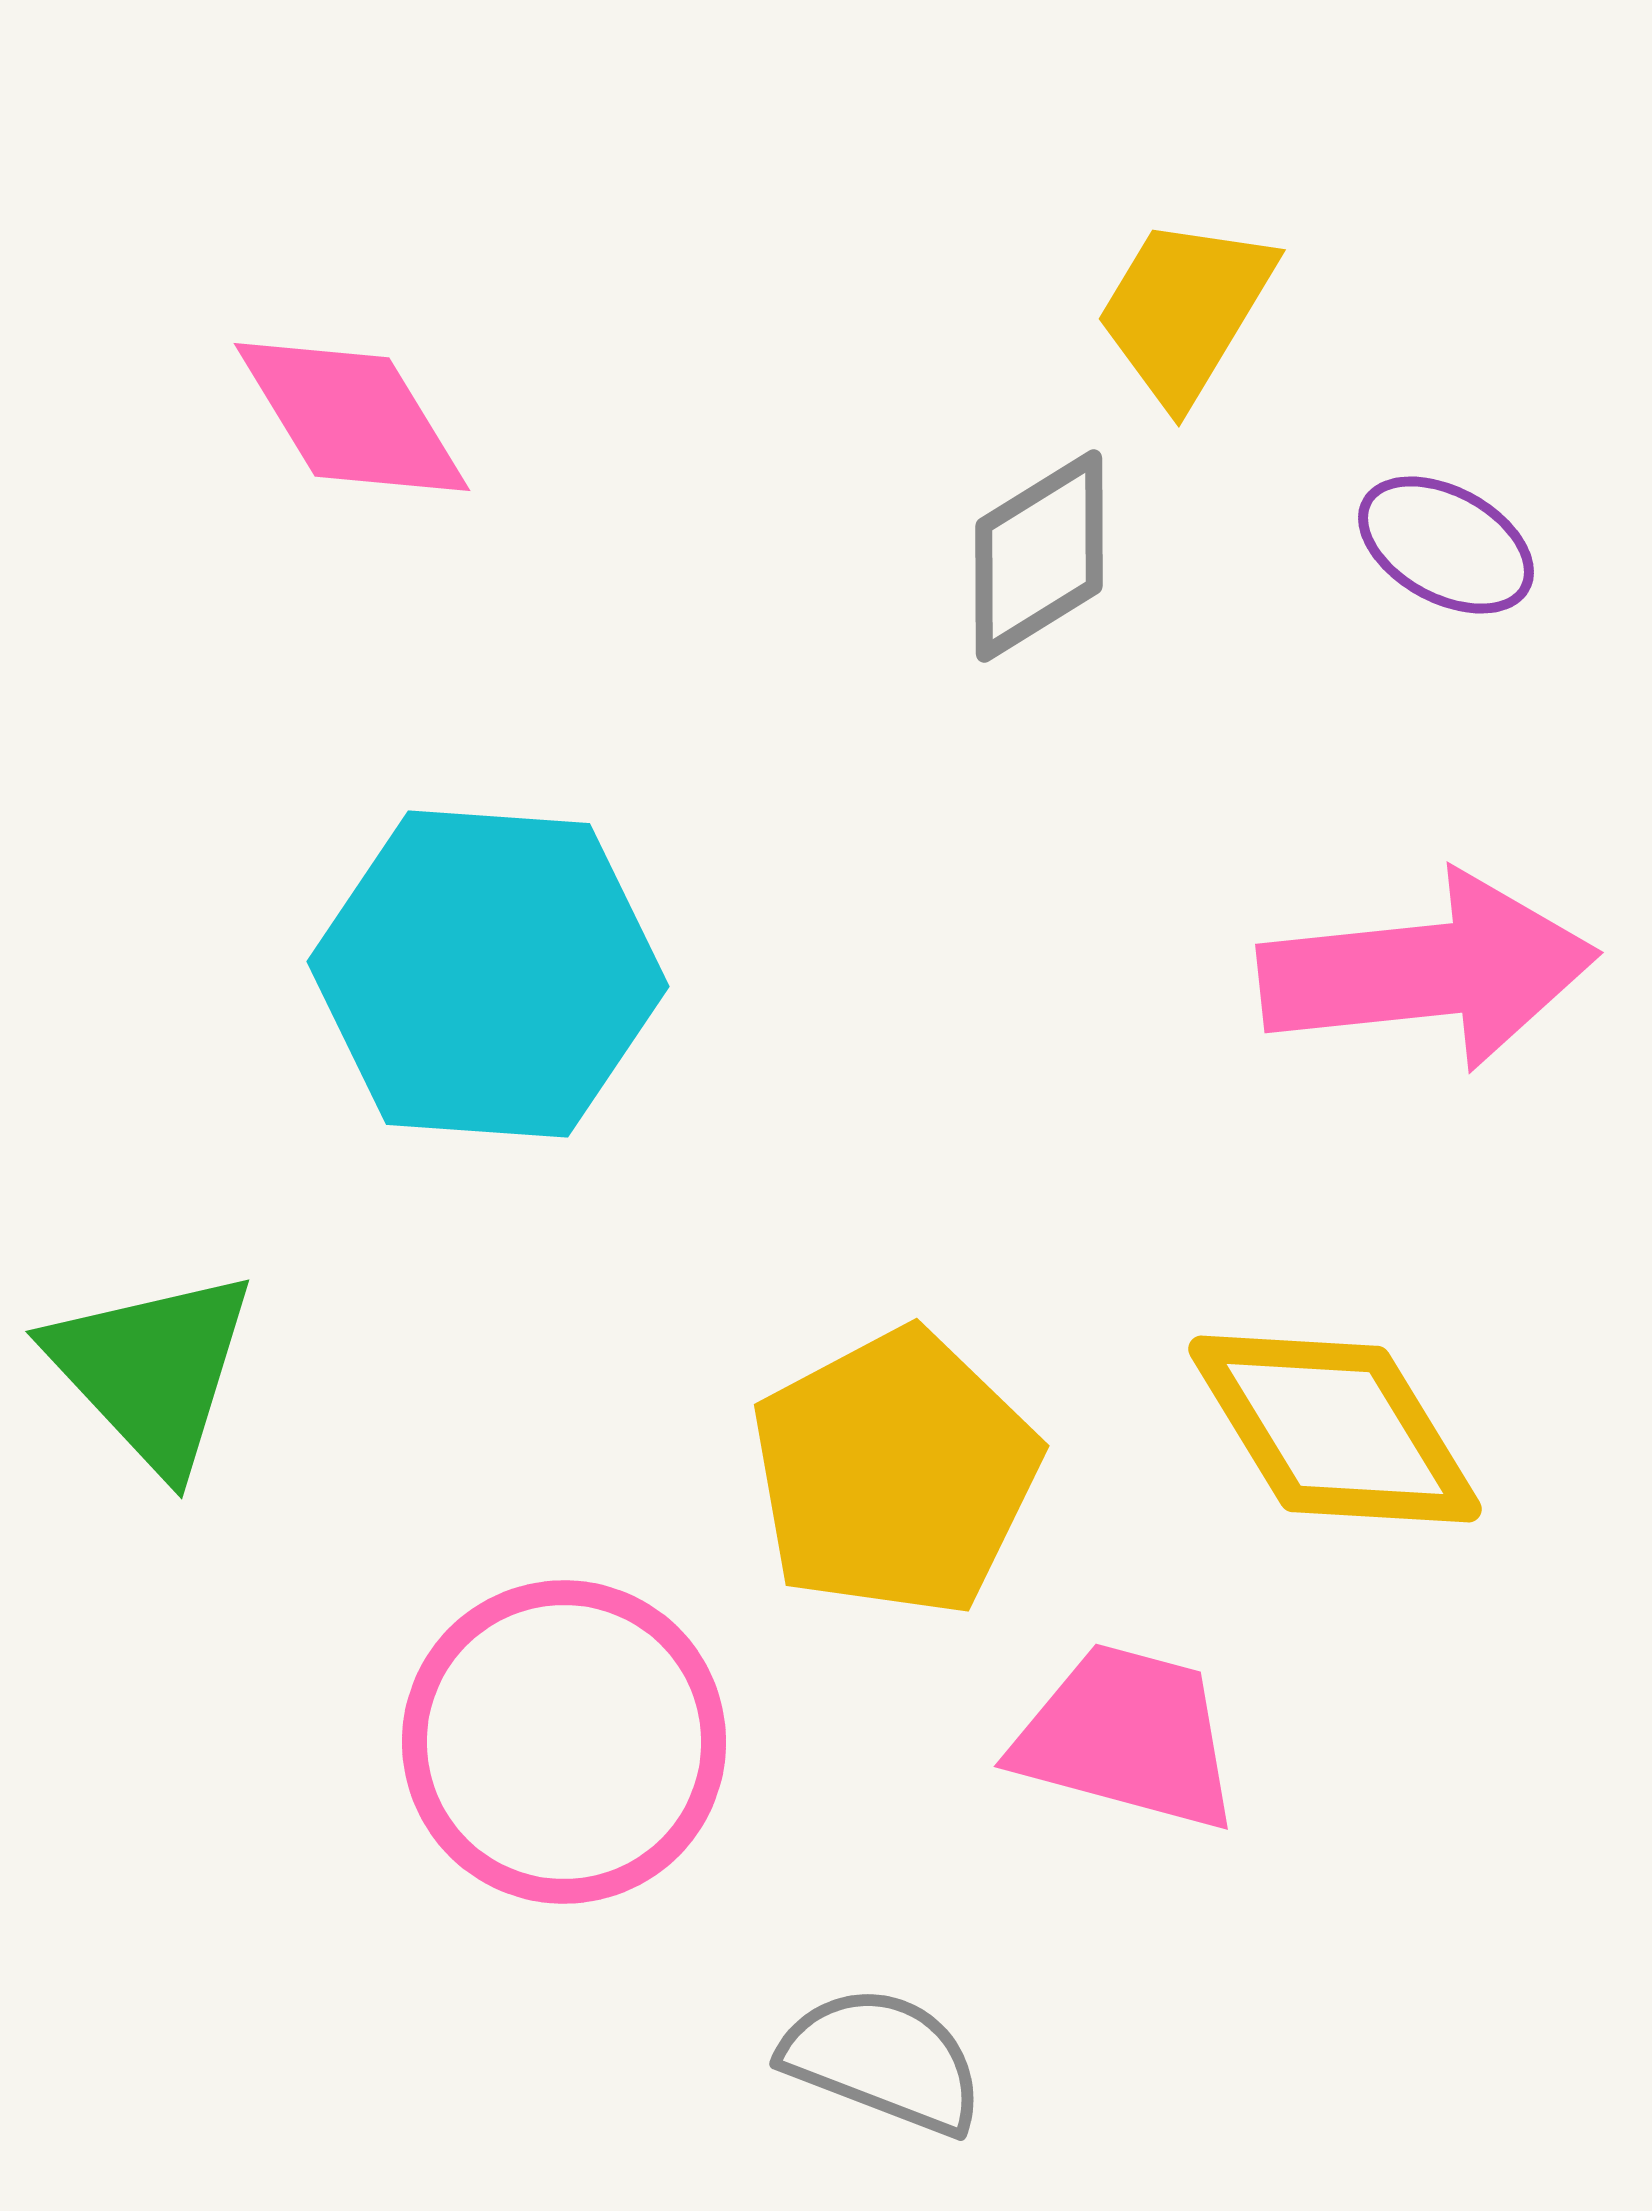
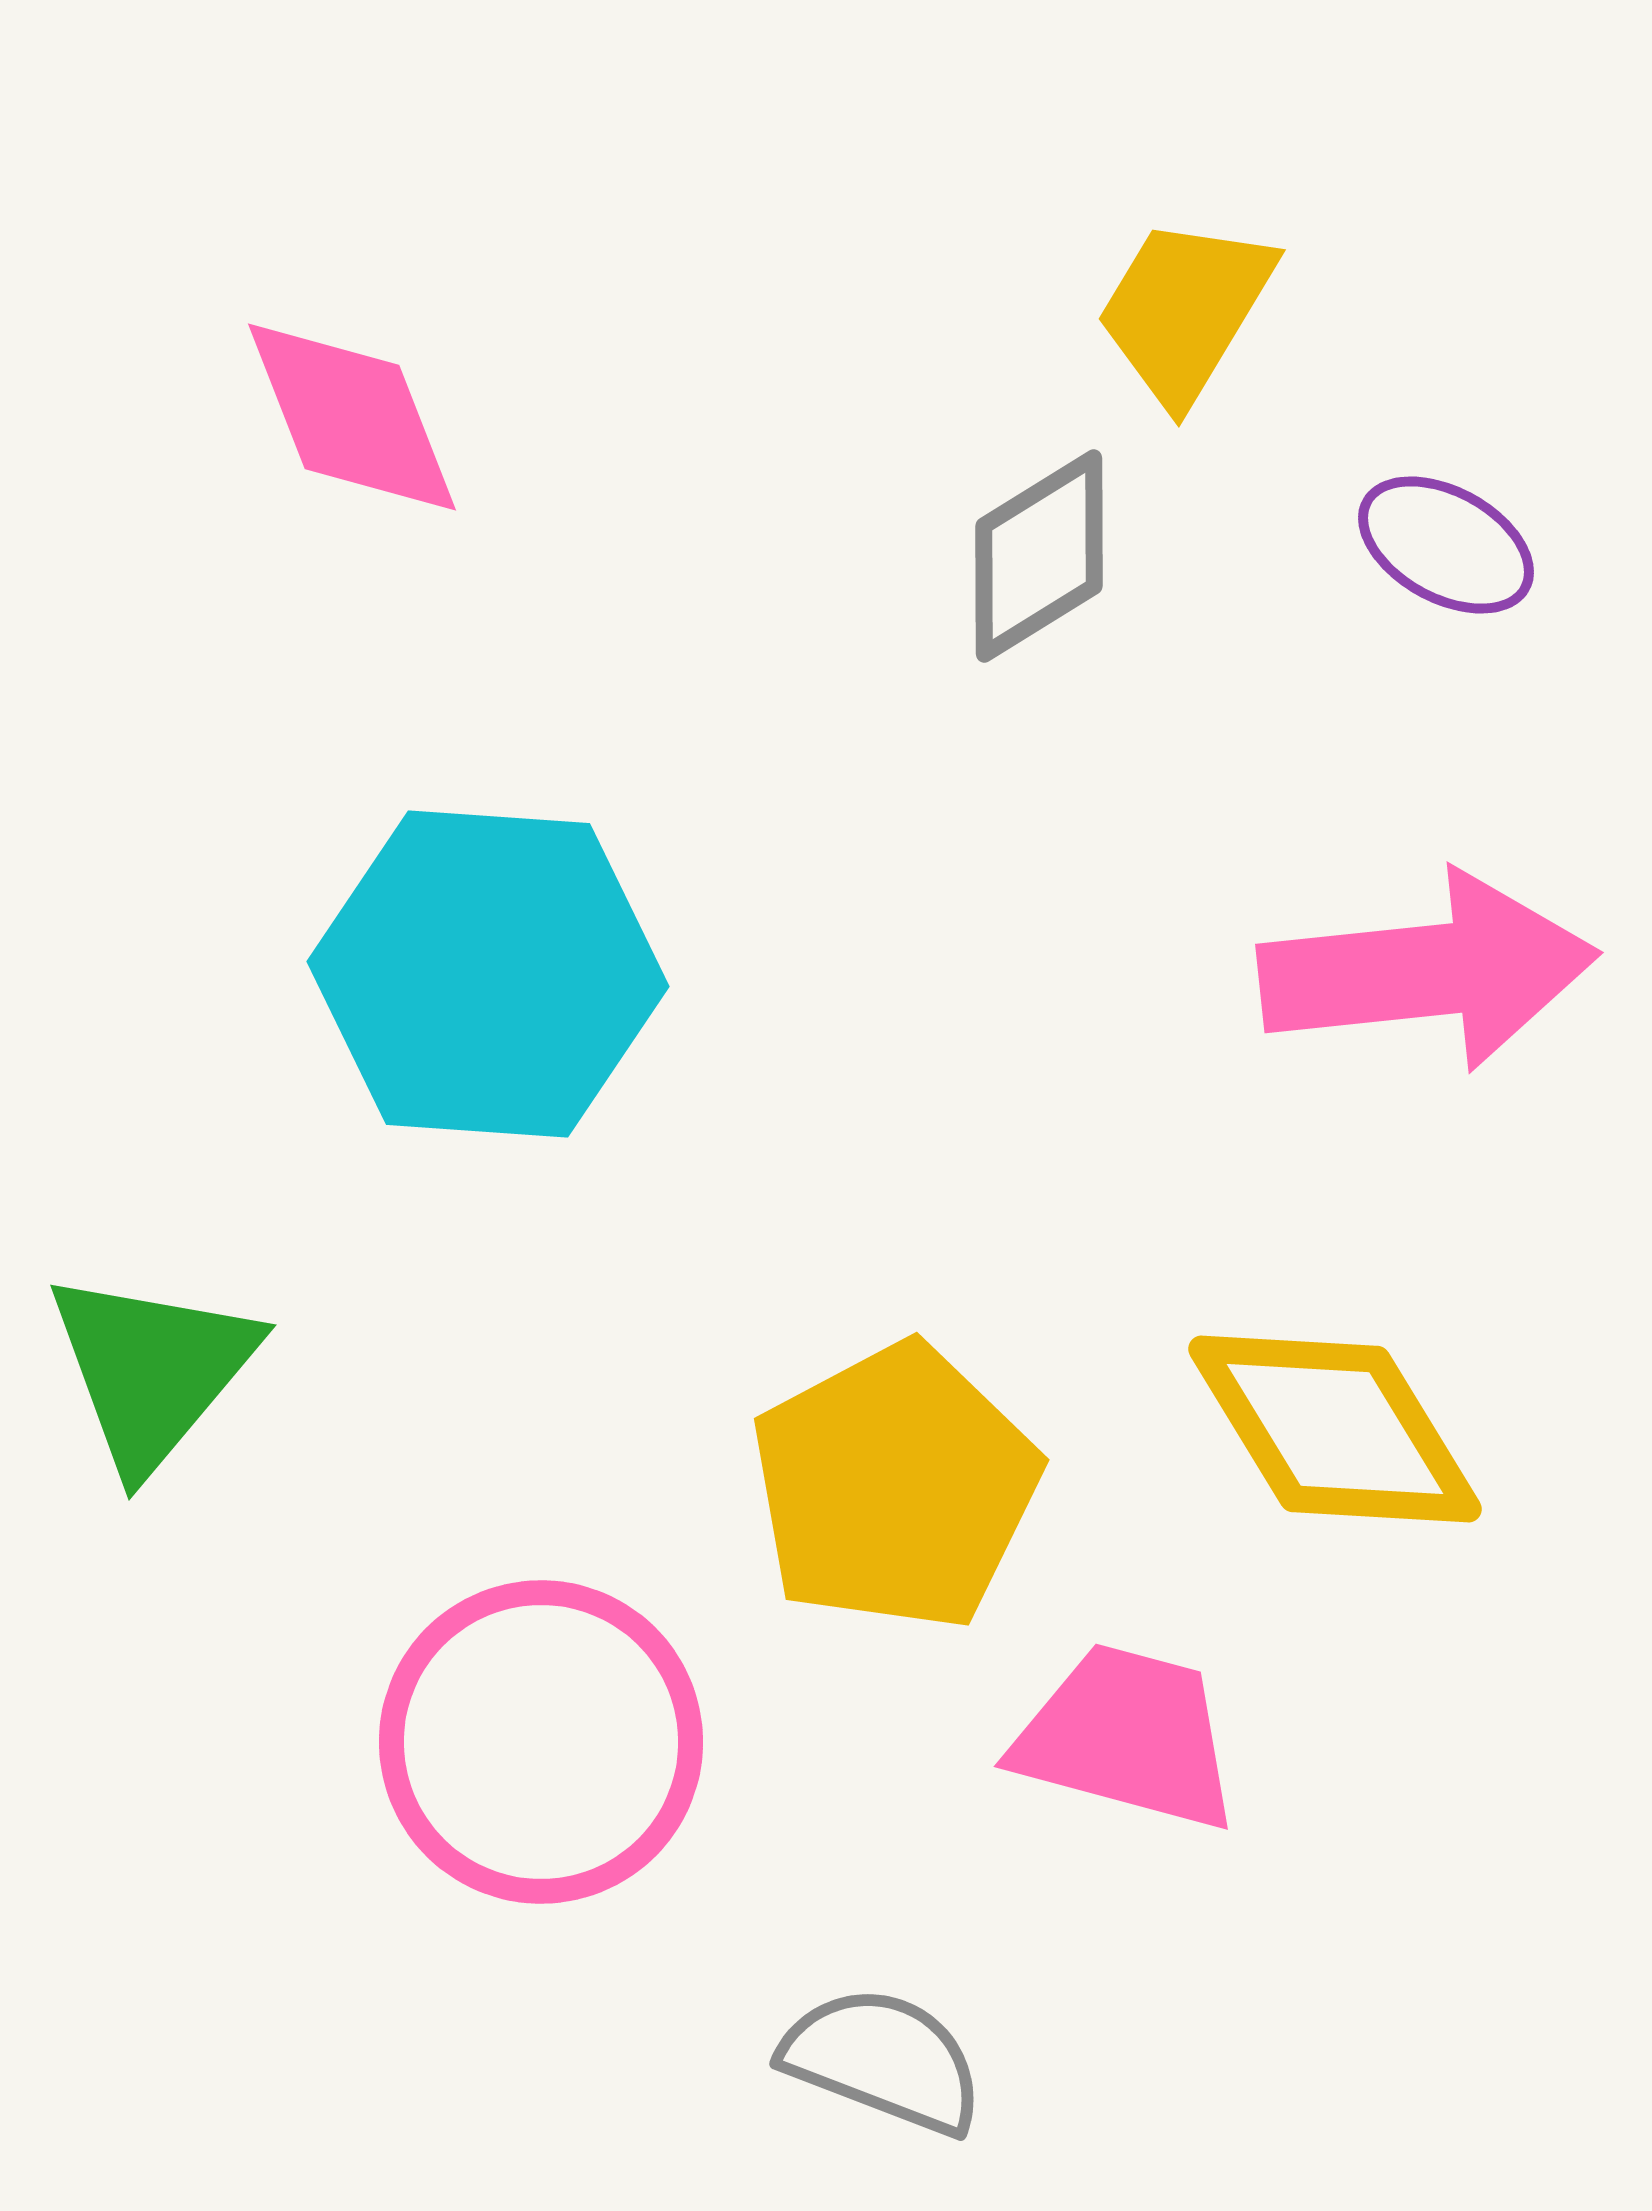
pink diamond: rotated 10 degrees clockwise
green triangle: rotated 23 degrees clockwise
yellow pentagon: moved 14 px down
pink circle: moved 23 px left
